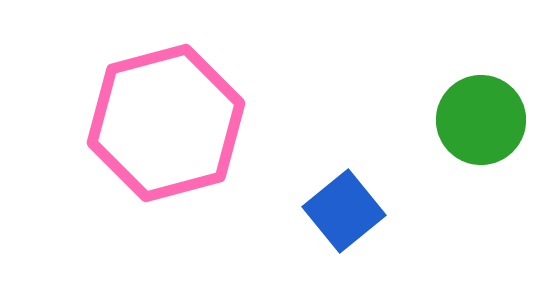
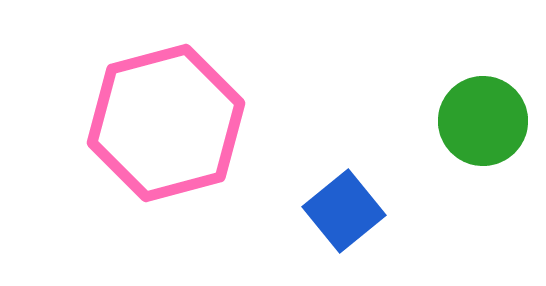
green circle: moved 2 px right, 1 px down
